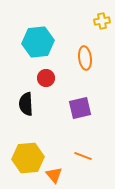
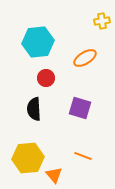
orange ellipse: rotated 65 degrees clockwise
black semicircle: moved 8 px right, 5 px down
purple square: rotated 30 degrees clockwise
